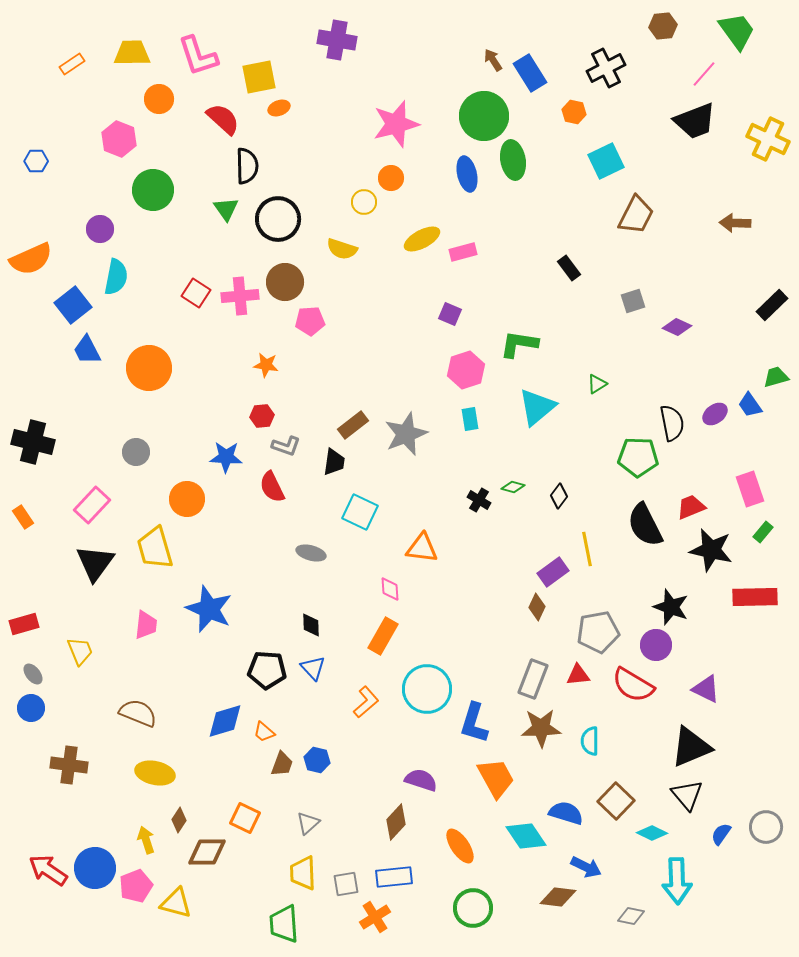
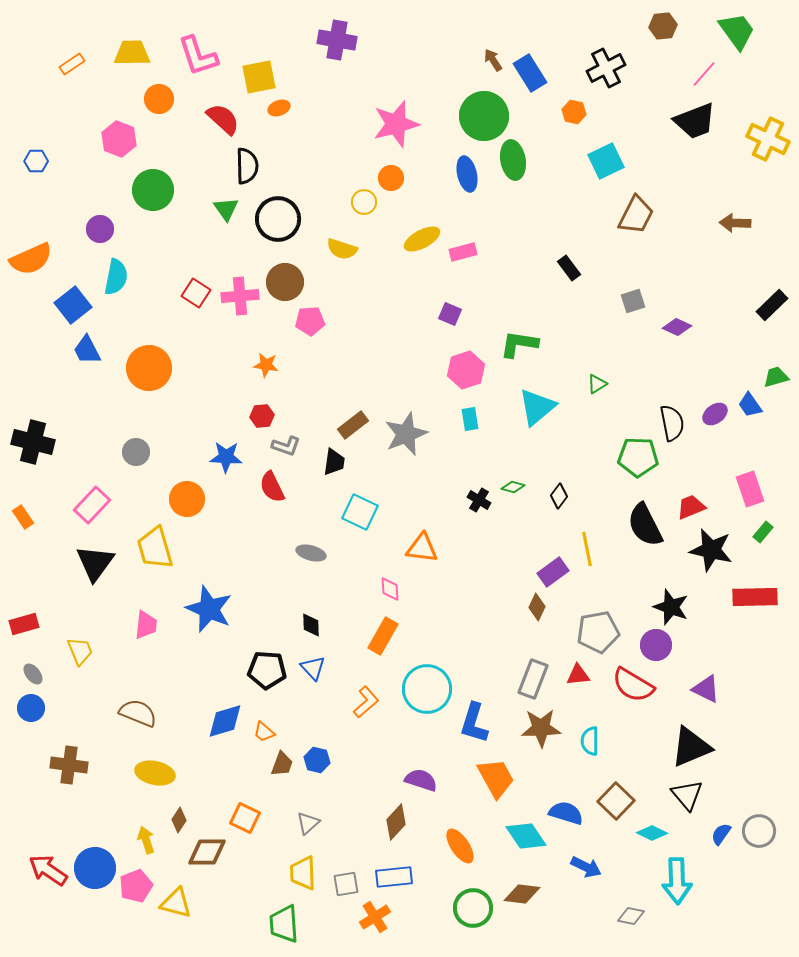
gray circle at (766, 827): moved 7 px left, 4 px down
brown diamond at (558, 897): moved 36 px left, 3 px up
